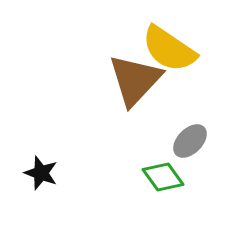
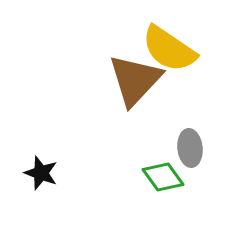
gray ellipse: moved 7 px down; rotated 51 degrees counterclockwise
